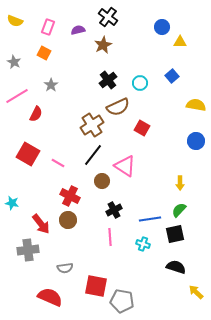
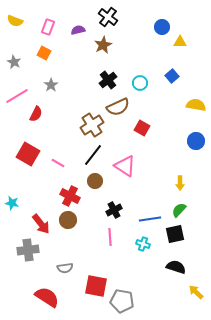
brown circle at (102, 181): moved 7 px left
red semicircle at (50, 297): moved 3 px left; rotated 10 degrees clockwise
